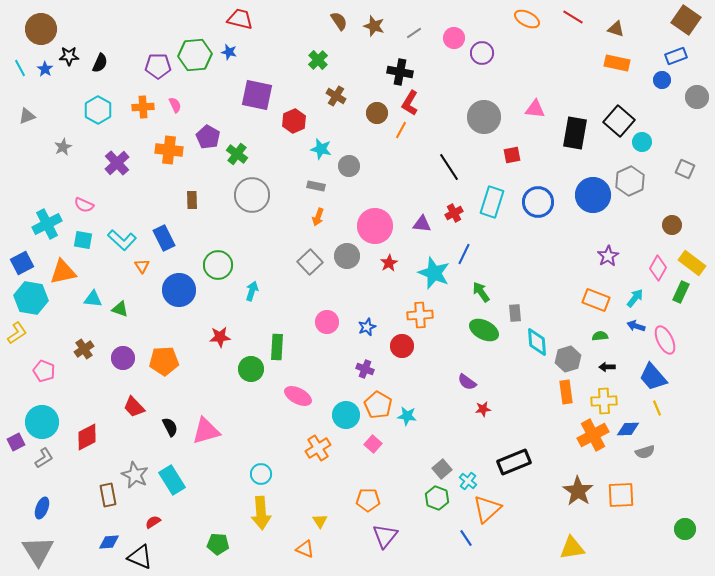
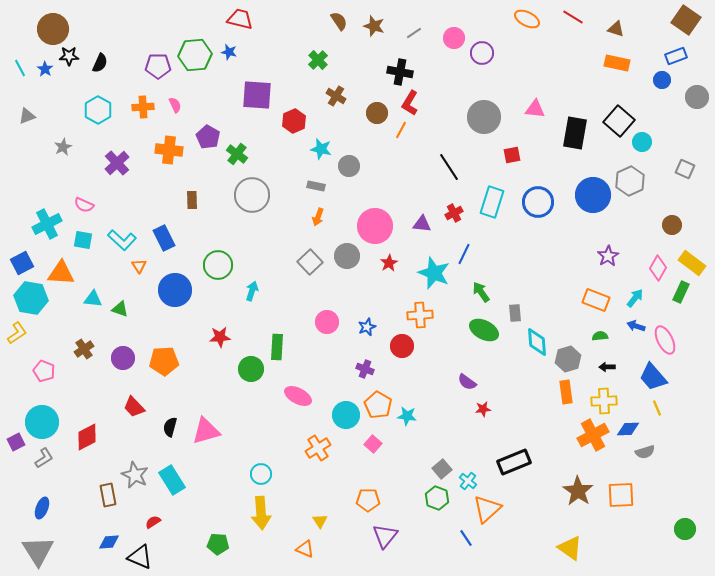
brown circle at (41, 29): moved 12 px right
purple square at (257, 95): rotated 8 degrees counterclockwise
orange triangle at (142, 266): moved 3 px left
orange triangle at (63, 272): moved 2 px left, 1 px down; rotated 16 degrees clockwise
blue circle at (179, 290): moved 4 px left
black semicircle at (170, 427): rotated 138 degrees counterclockwise
yellow triangle at (572, 548): moved 2 px left; rotated 44 degrees clockwise
